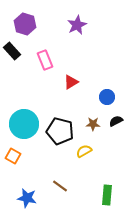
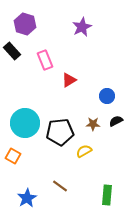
purple star: moved 5 px right, 2 px down
red triangle: moved 2 px left, 2 px up
blue circle: moved 1 px up
cyan circle: moved 1 px right, 1 px up
black pentagon: moved 1 px down; rotated 20 degrees counterclockwise
blue star: rotated 30 degrees clockwise
